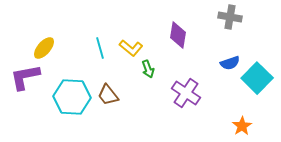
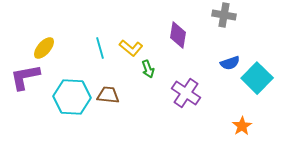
gray cross: moved 6 px left, 2 px up
brown trapezoid: rotated 135 degrees clockwise
